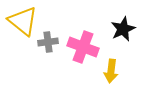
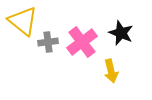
black star: moved 2 px left, 4 px down; rotated 25 degrees counterclockwise
pink cross: moved 1 px left, 5 px up; rotated 32 degrees clockwise
yellow arrow: rotated 20 degrees counterclockwise
